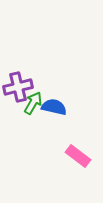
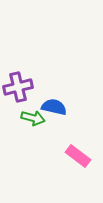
green arrow: moved 15 px down; rotated 75 degrees clockwise
